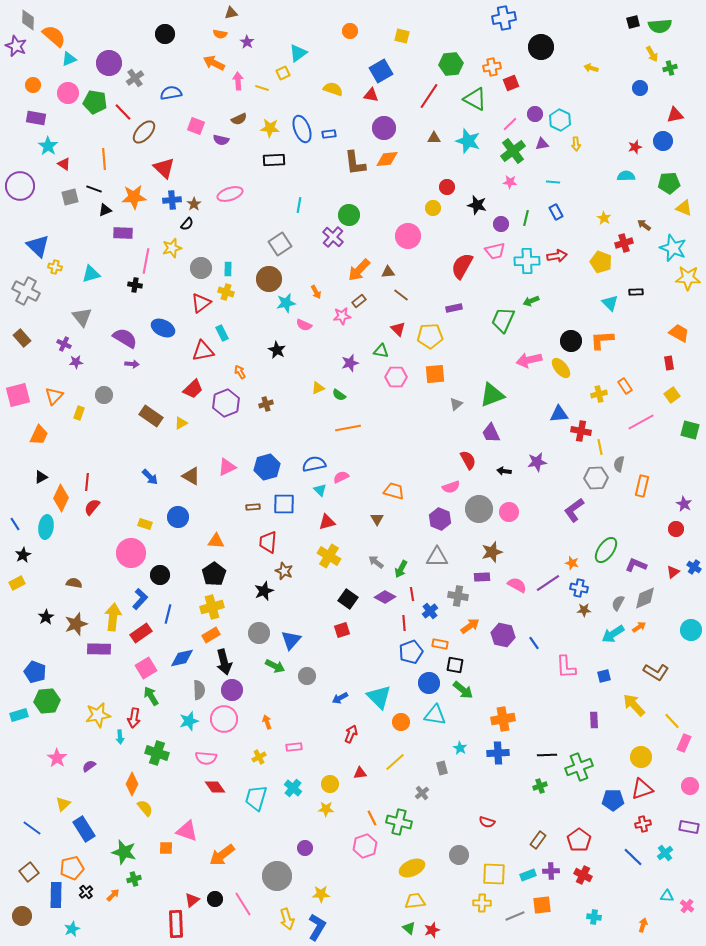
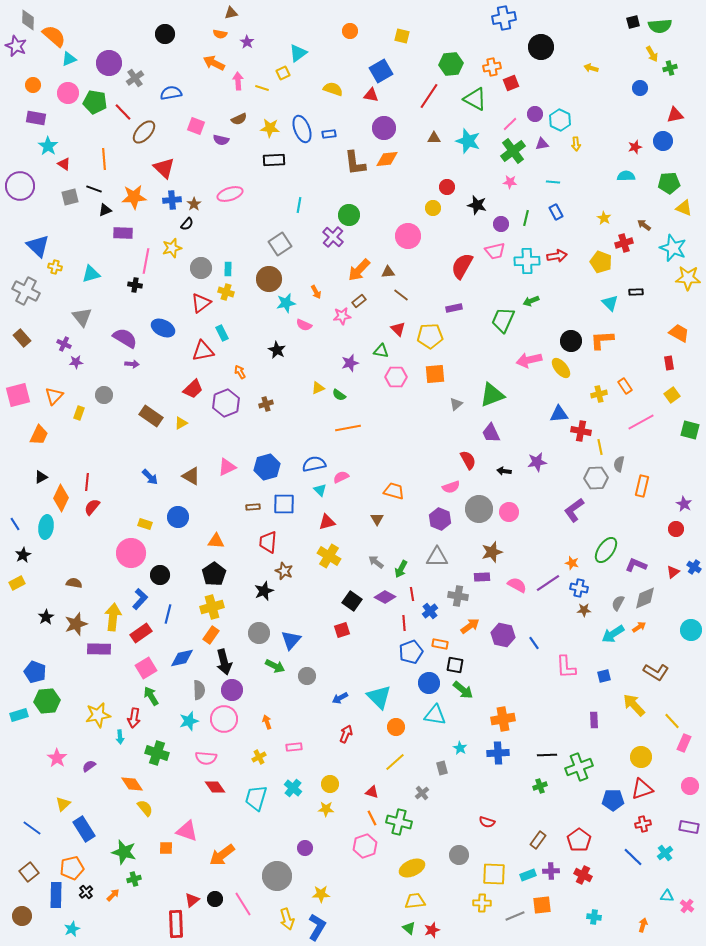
black square at (348, 599): moved 4 px right, 2 px down
orange rectangle at (211, 635): rotated 24 degrees counterclockwise
orange circle at (401, 722): moved 5 px left, 5 px down
red arrow at (351, 734): moved 5 px left
red triangle at (360, 773): moved 12 px right, 19 px down; rotated 24 degrees clockwise
orange diamond at (132, 784): rotated 60 degrees counterclockwise
